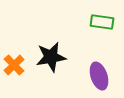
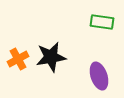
orange cross: moved 4 px right, 6 px up; rotated 15 degrees clockwise
